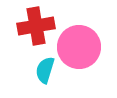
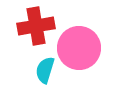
pink circle: moved 1 px down
